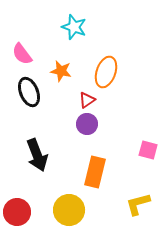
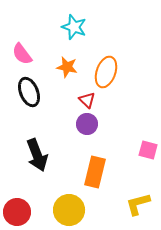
orange star: moved 6 px right, 4 px up
red triangle: rotated 42 degrees counterclockwise
